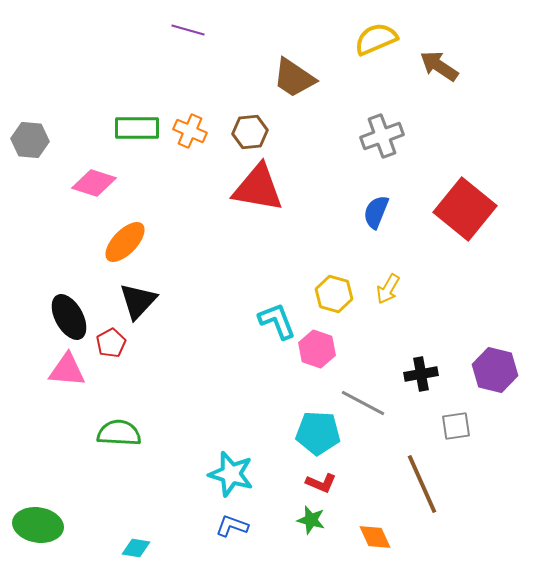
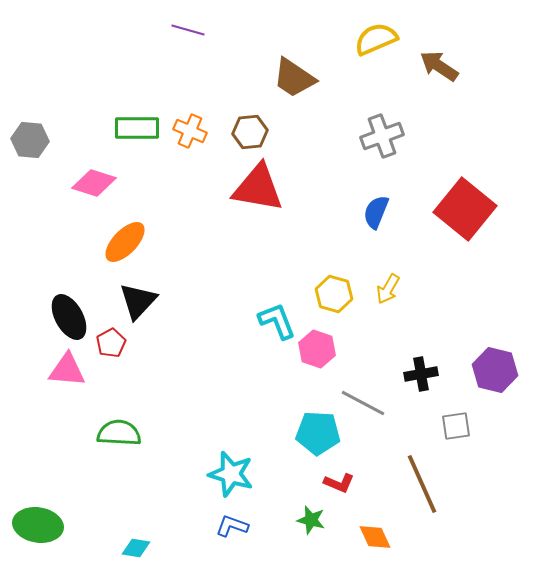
red L-shape: moved 18 px right
